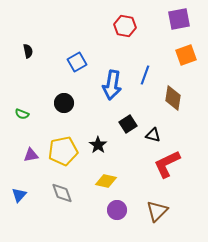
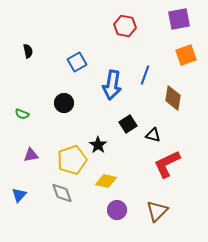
yellow pentagon: moved 9 px right, 9 px down; rotated 8 degrees counterclockwise
